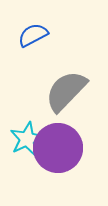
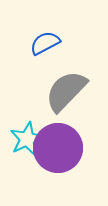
blue semicircle: moved 12 px right, 8 px down
